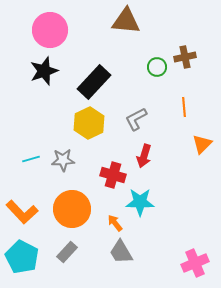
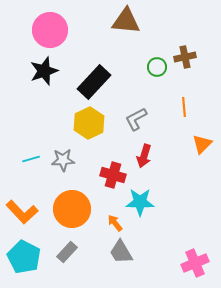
cyan pentagon: moved 2 px right
